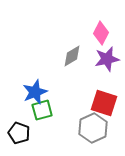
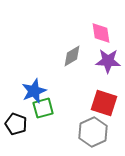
pink diamond: rotated 35 degrees counterclockwise
purple star: moved 1 px right, 2 px down; rotated 15 degrees clockwise
blue star: moved 1 px left, 1 px up
green square: moved 1 px right, 2 px up
gray hexagon: moved 4 px down
black pentagon: moved 3 px left, 9 px up
